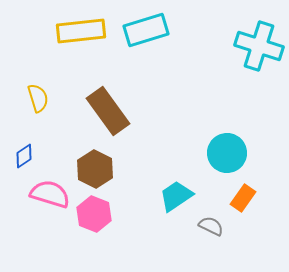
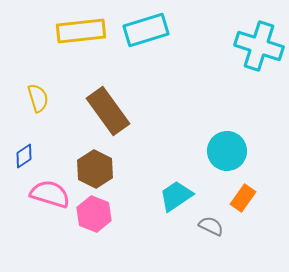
cyan circle: moved 2 px up
